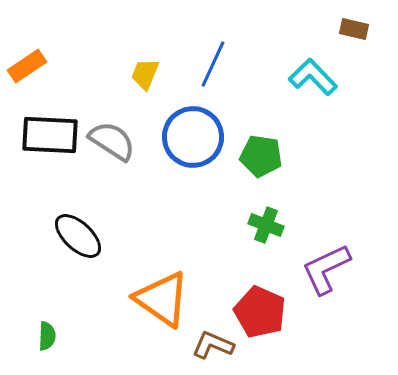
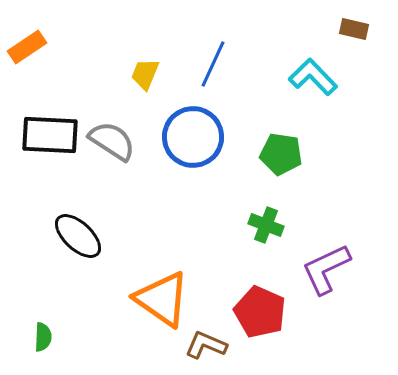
orange rectangle: moved 19 px up
green pentagon: moved 20 px right, 2 px up
green semicircle: moved 4 px left, 1 px down
brown L-shape: moved 7 px left
